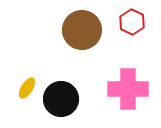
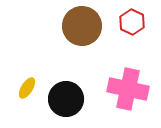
brown circle: moved 4 px up
pink cross: rotated 12 degrees clockwise
black circle: moved 5 px right
